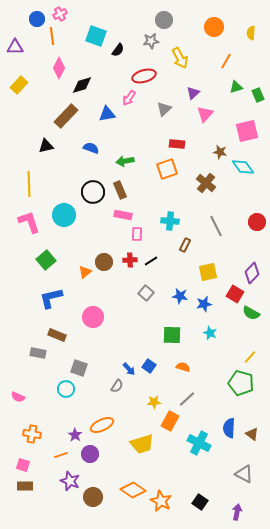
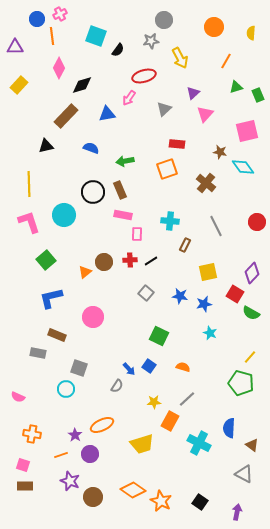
green square at (172, 335): moved 13 px left, 1 px down; rotated 24 degrees clockwise
brown triangle at (252, 434): moved 11 px down
